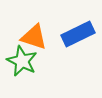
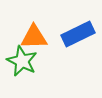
orange triangle: rotated 20 degrees counterclockwise
